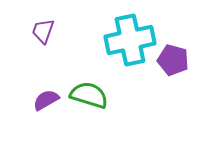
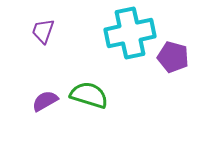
cyan cross: moved 7 px up
purple pentagon: moved 3 px up
purple semicircle: moved 1 px left, 1 px down
